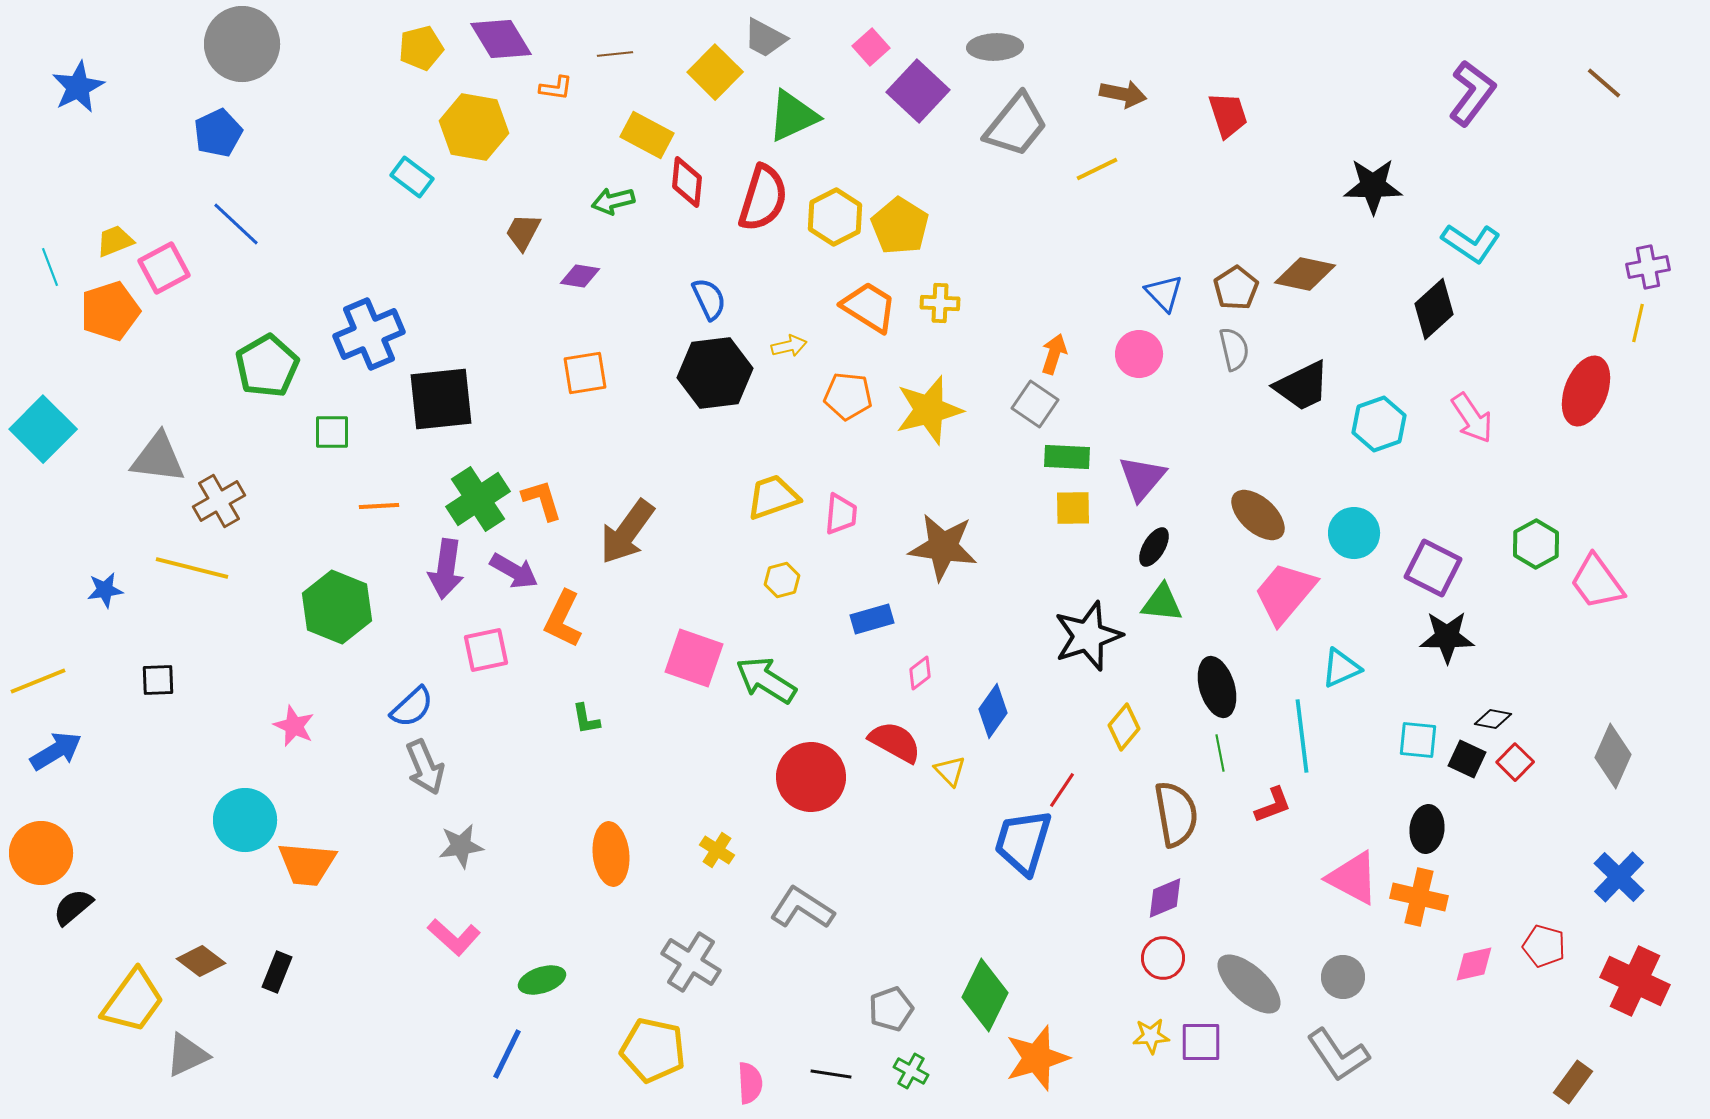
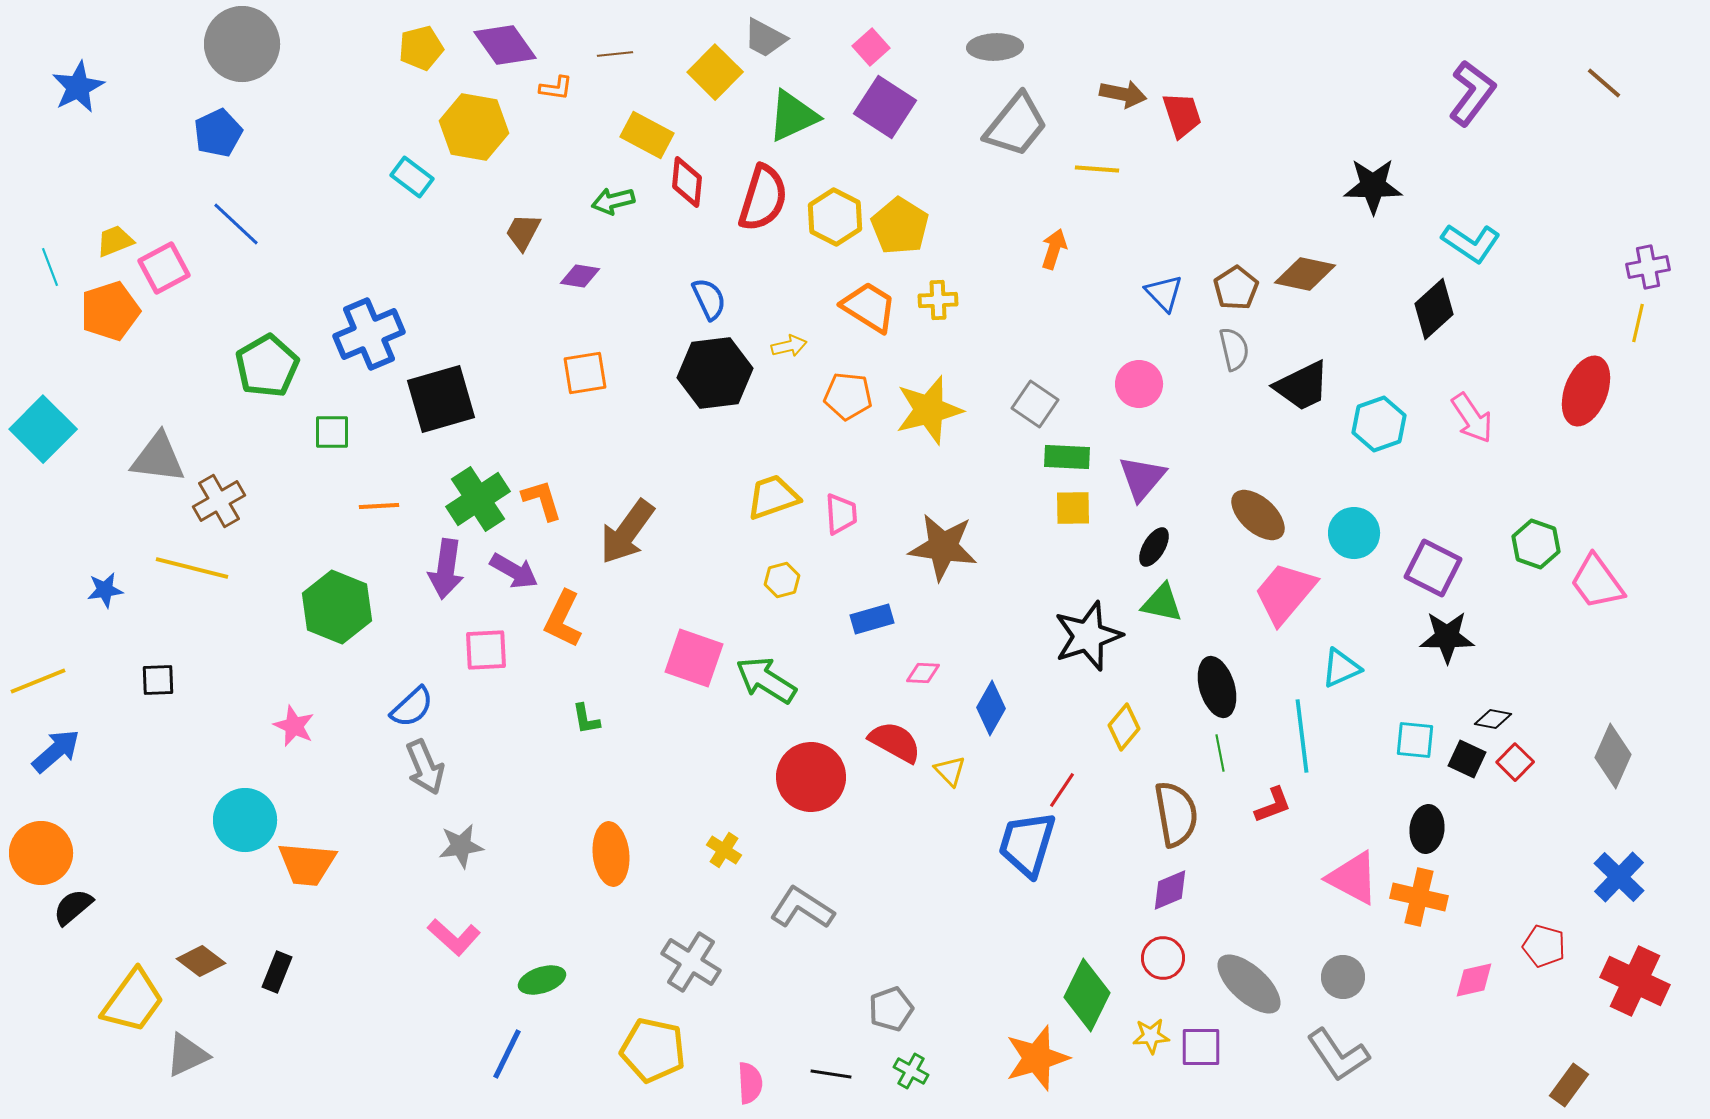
purple diamond at (501, 39): moved 4 px right, 6 px down; rotated 4 degrees counterclockwise
purple square at (918, 91): moved 33 px left, 16 px down; rotated 10 degrees counterclockwise
red trapezoid at (1228, 115): moved 46 px left
yellow line at (1097, 169): rotated 30 degrees clockwise
yellow hexagon at (835, 217): rotated 6 degrees counterclockwise
yellow cross at (940, 303): moved 2 px left, 3 px up; rotated 6 degrees counterclockwise
orange arrow at (1054, 354): moved 105 px up
pink circle at (1139, 354): moved 30 px down
black square at (441, 399): rotated 10 degrees counterclockwise
pink trapezoid at (841, 514): rotated 9 degrees counterclockwise
green hexagon at (1536, 544): rotated 12 degrees counterclockwise
green triangle at (1162, 603): rotated 6 degrees clockwise
pink square at (486, 650): rotated 9 degrees clockwise
pink diamond at (920, 673): moved 3 px right; rotated 40 degrees clockwise
blue diamond at (993, 711): moved 2 px left, 3 px up; rotated 6 degrees counterclockwise
cyan square at (1418, 740): moved 3 px left
blue arrow at (56, 751): rotated 10 degrees counterclockwise
blue trapezoid at (1023, 842): moved 4 px right, 2 px down
yellow cross at (717, 850): moved 7 px right
purple diamond at (1165, 898): moved 5 px right, 8 px up
pink diamond at (1474, 964): moved 16 px down
green diamond at (985, 995): moved 102 px right
purple square at (1201, 1042): moved 5 px down
brown rectangle at (1573, 1082): moved 4 px left, 3 px down
